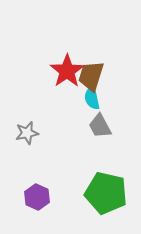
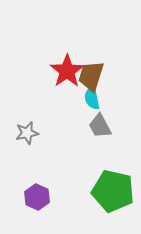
green pentagon: moved 7 px right, 2 px up
